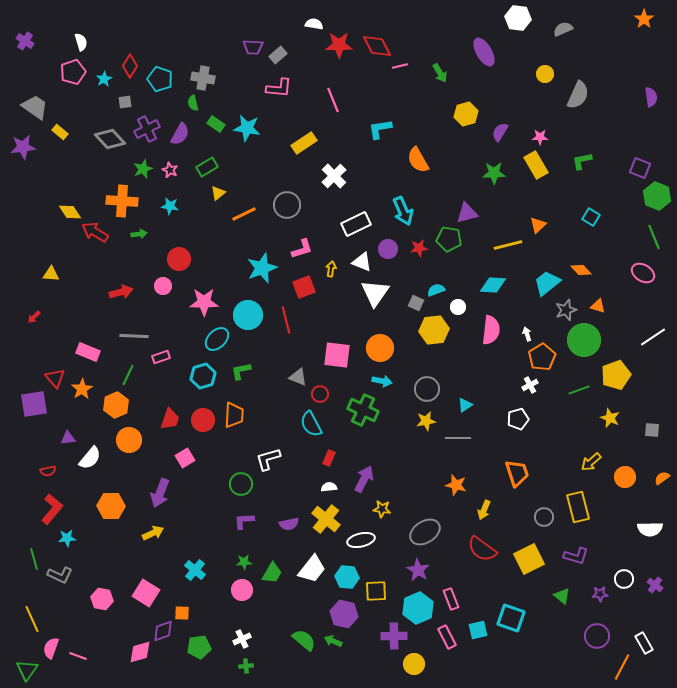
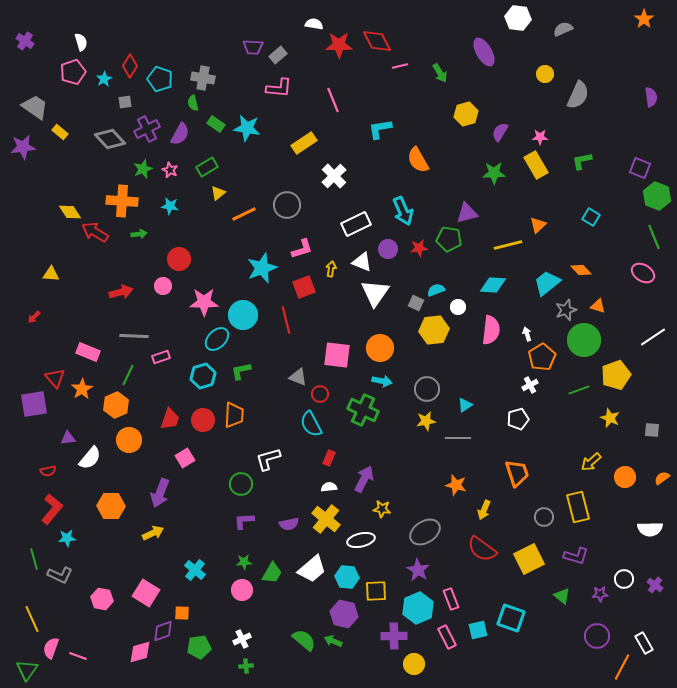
red diamond at (377, 46): moved 5 px up
cyan circle at (248, 315): moved 5 px left
white trapezoid at (312, 569): rotated 12 degrees clockwise
